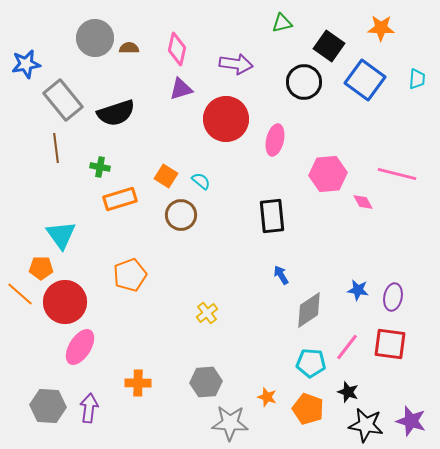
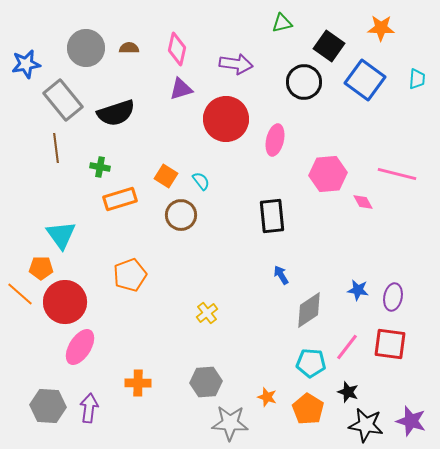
gray circle at (95, 38): moved 9 px left, 10 px down
cyan semicircle at (201, 181): rotated 12 degrees clockwise
orange pentagon at (308, 409): rotated 12 degrees clockwise
